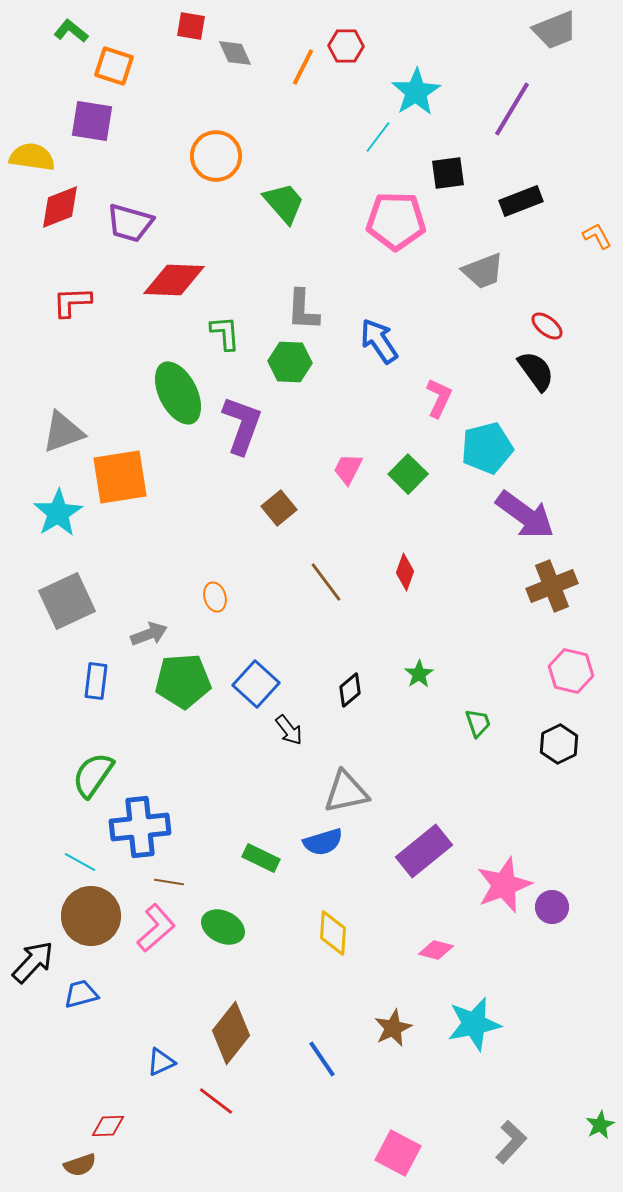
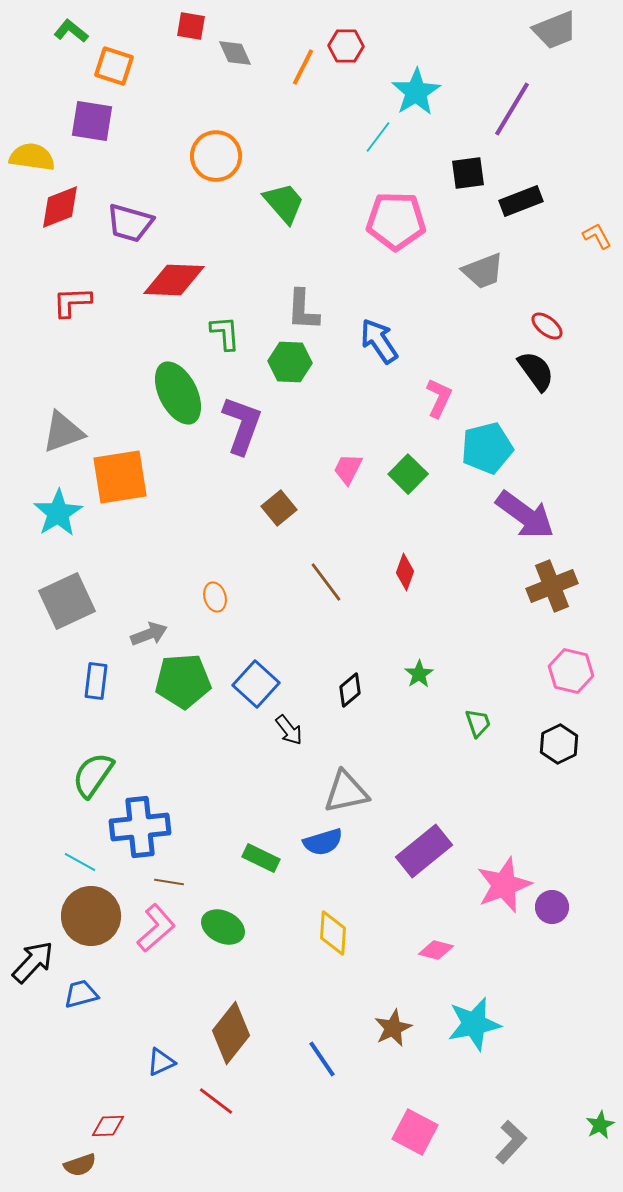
black square at (448, 173): moved 20 px right
pink square at (398, 1153): moved 17 px right, 21 px up
